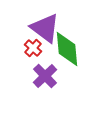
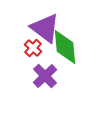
green diamond: moved 2 px left, 2 px up
